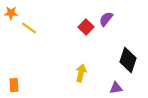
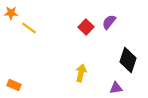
purple semicircle: moved 3 px right, 3 px down
orange rectangle: rotated 64 degrees counterclockwise
